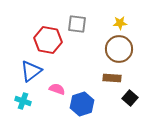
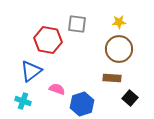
yellow star: moved 1 px left, 1 px up
